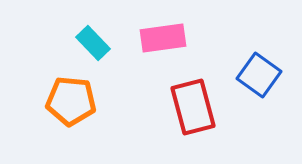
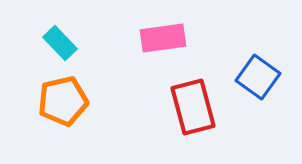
cyan rectangle: moved 33 px left
blue square: moved 1 px left, 2 px down
orange pentagon: moved 8 px left; rotated 18 degrees counterclockwise
